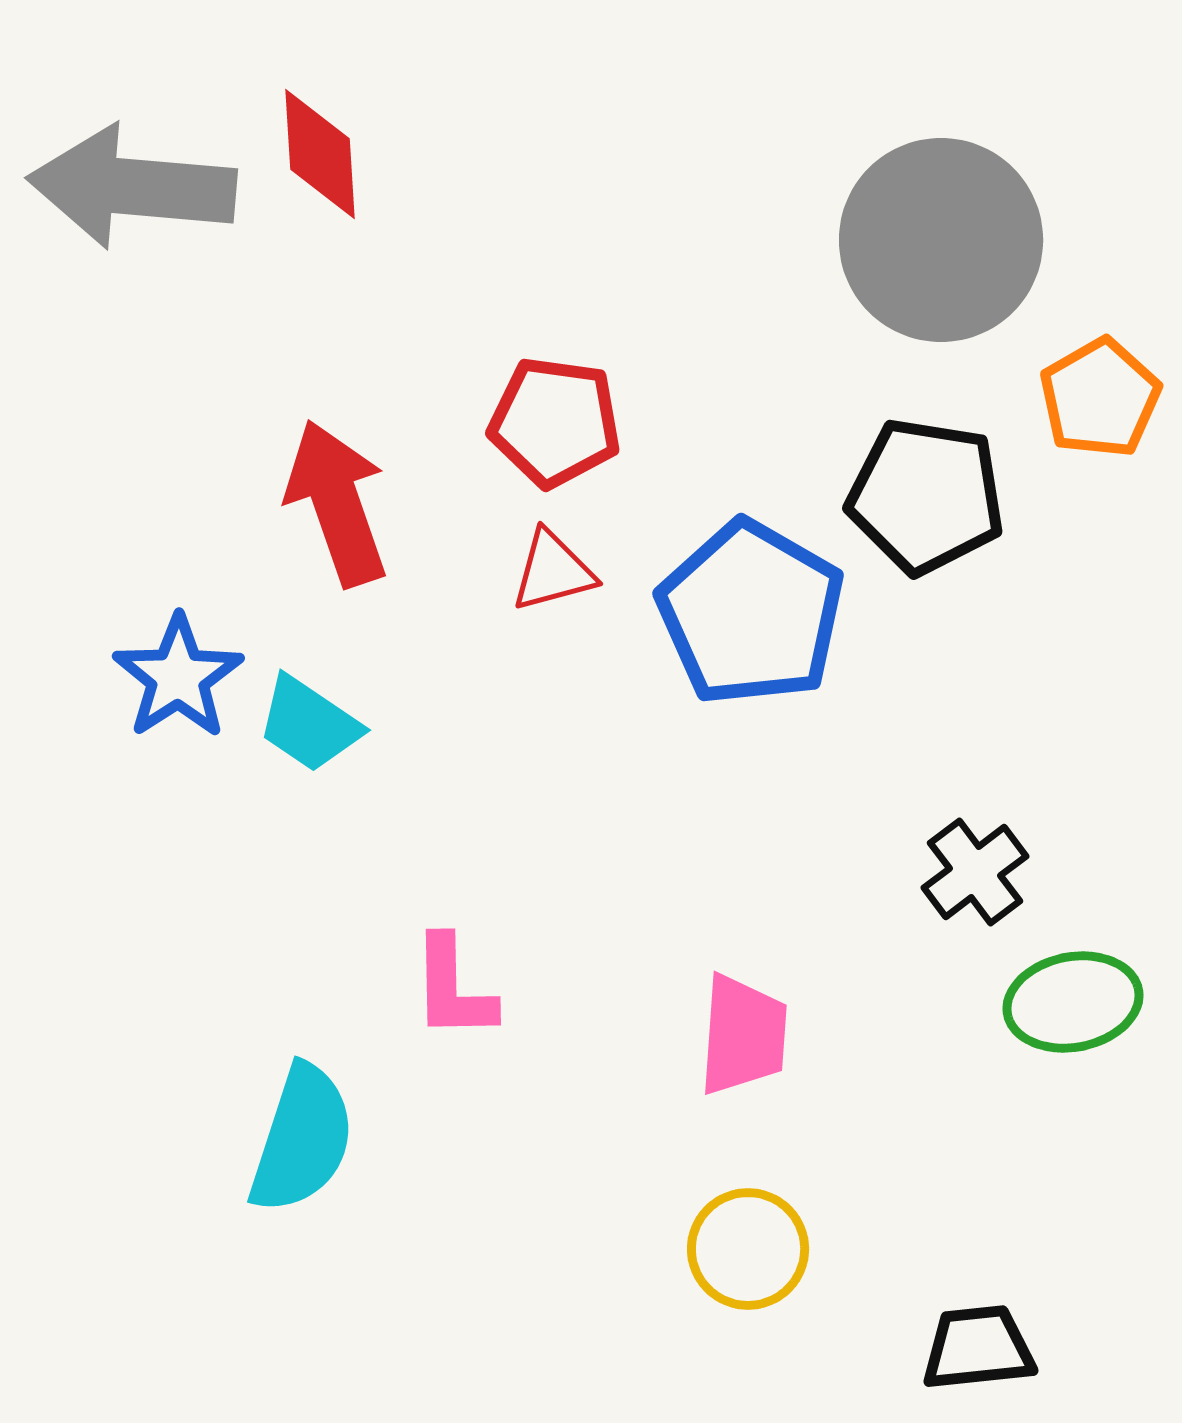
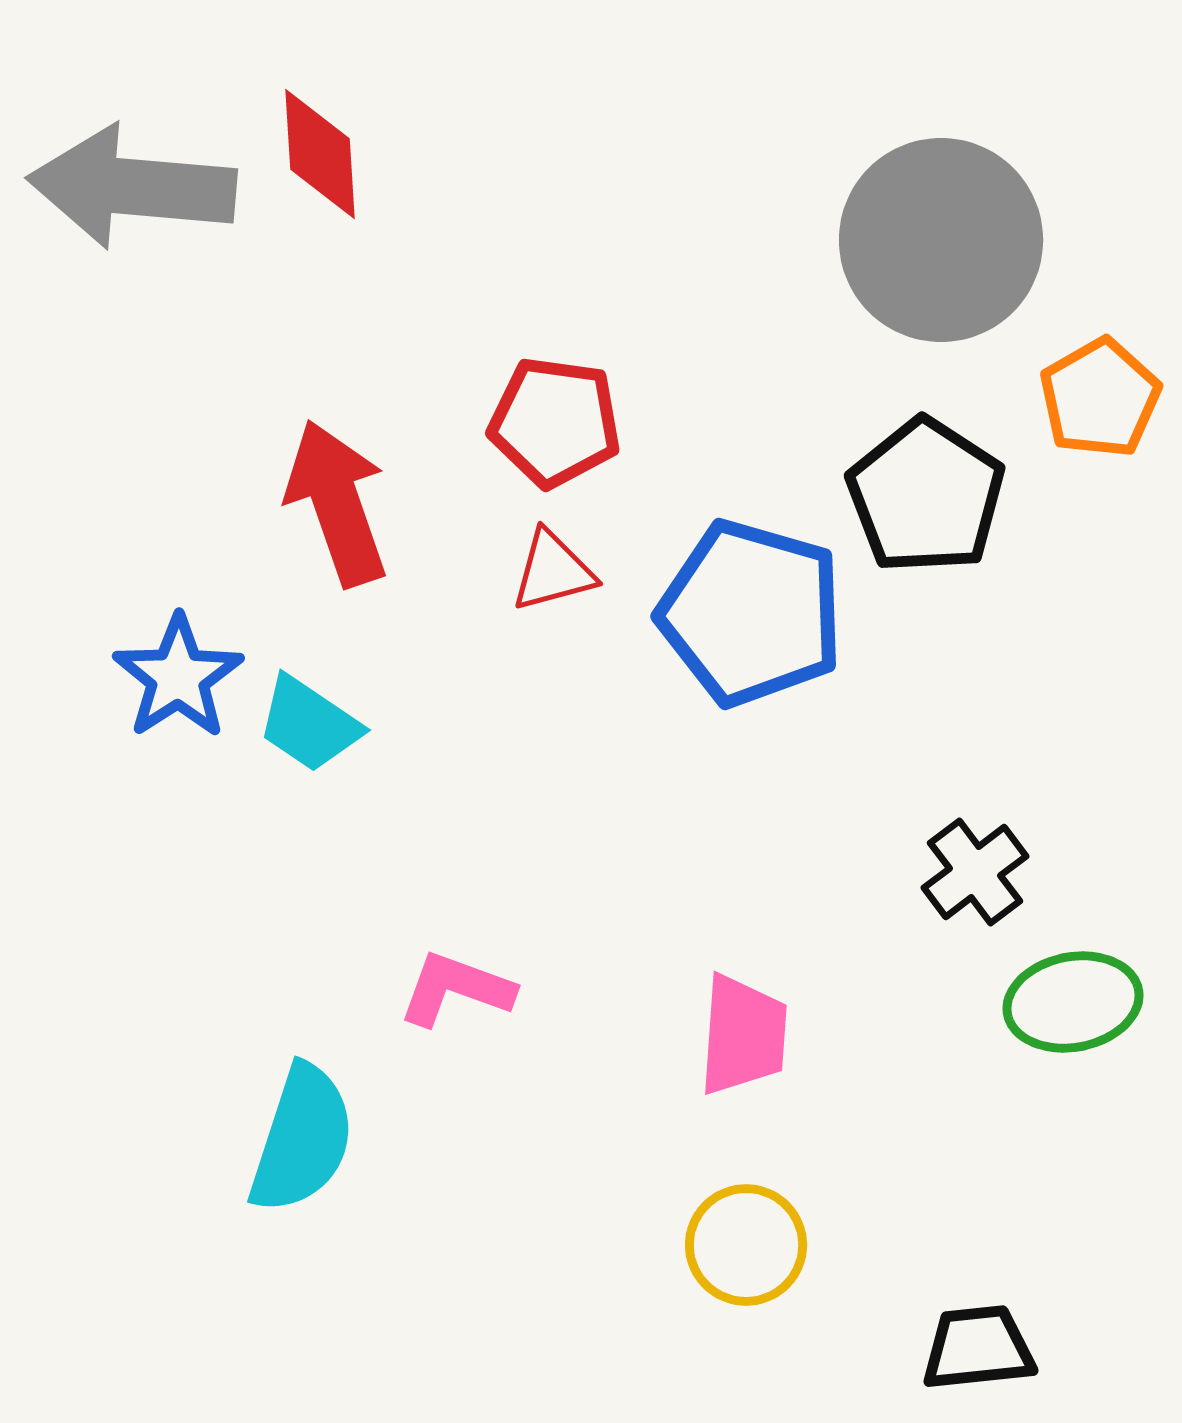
black pentagon: rotated 24 degrees clockwise
blue pentagon: rotated 14 degrees counterclockwise
pink L-shape: moved 3 px right, 1 px down; rotated 111 degrees clockwise
yellow circle: moved 2 px left, 4 px up
